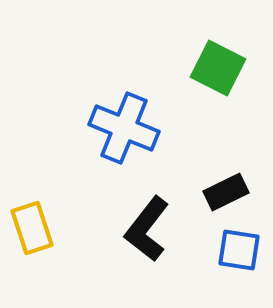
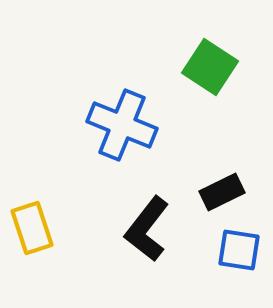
green square: moved 8 px left, 1 px up; rotated 6 degrees clockwise
blue cross: moved 2 px left, 3 px up
black rectangle: moved 4 px left
